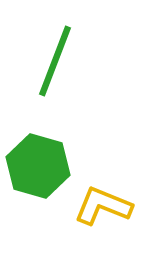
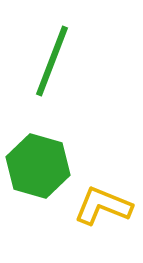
green line: moved 3 px left
